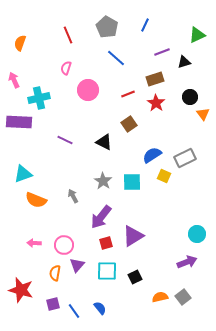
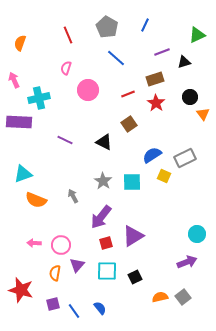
pink circle at (64, 245): moved 3 px left
